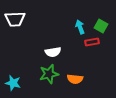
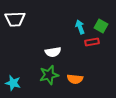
green star: moved 1 px down
